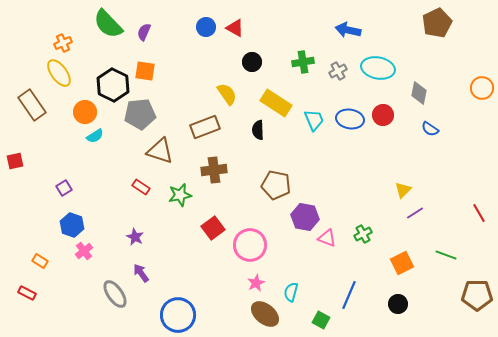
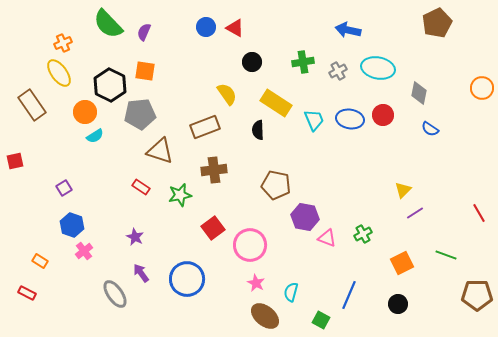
black hexagon at (113, 85): moved 3 px left
pink star at (256, 283): rotated 18 degrees counterclockwise
brown ellipse at (265, 314): moved 2 px down
blue circle at (178, 315): moved 9 px right, 36 px up
